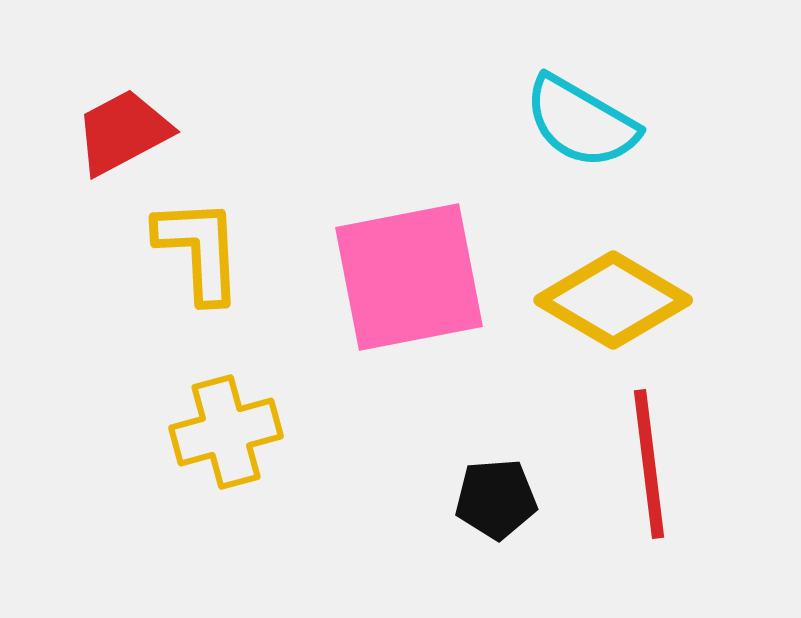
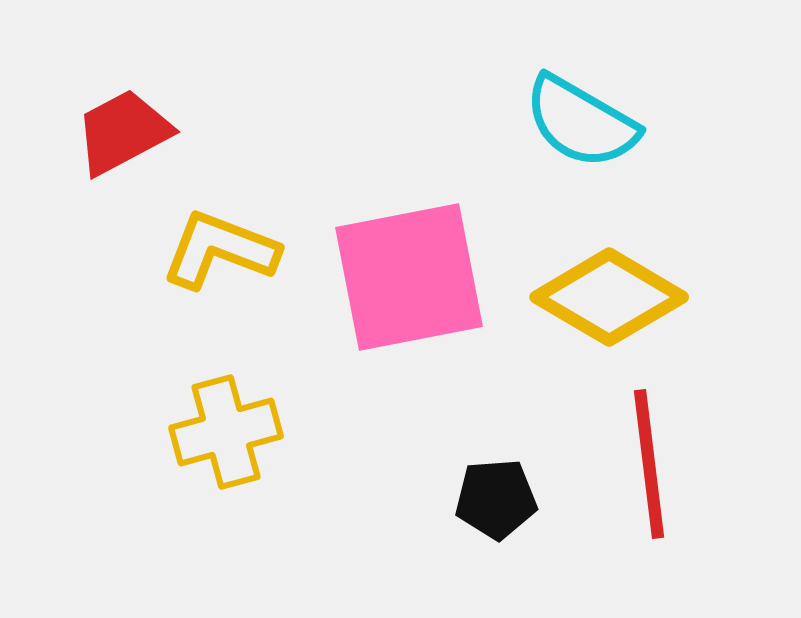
yellow L-shape: moved 21 px right; rotated 66 degrees counterclockwise
yellow diamond: moved 4 px left, 3 px up
